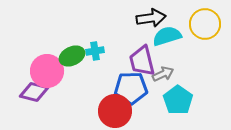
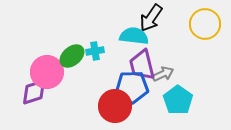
black arrow: rotated 132 degrees clockwise
cyan semicircle: moved 33 px left; rotated 24 degrees clockwise
green ellipse: rotated 15 degrees counterclockwise
purple trapezoid: moved 4 px down
pink circle: moved 1 px down
blue pentagon: moved 1 px right, 1 px up
purple diamond: rotated 32 degrees counterclockwise
red circle: moved 5 px up
